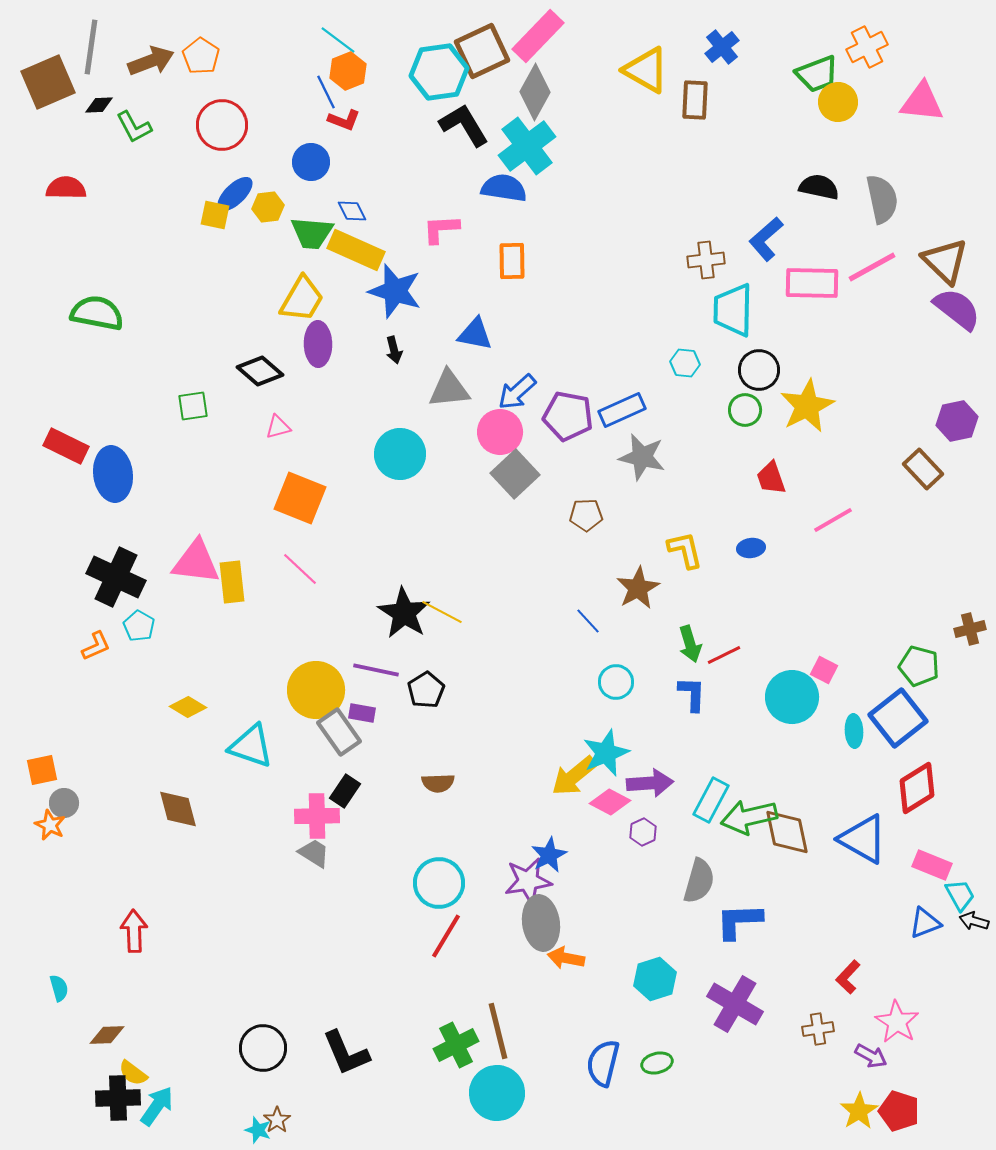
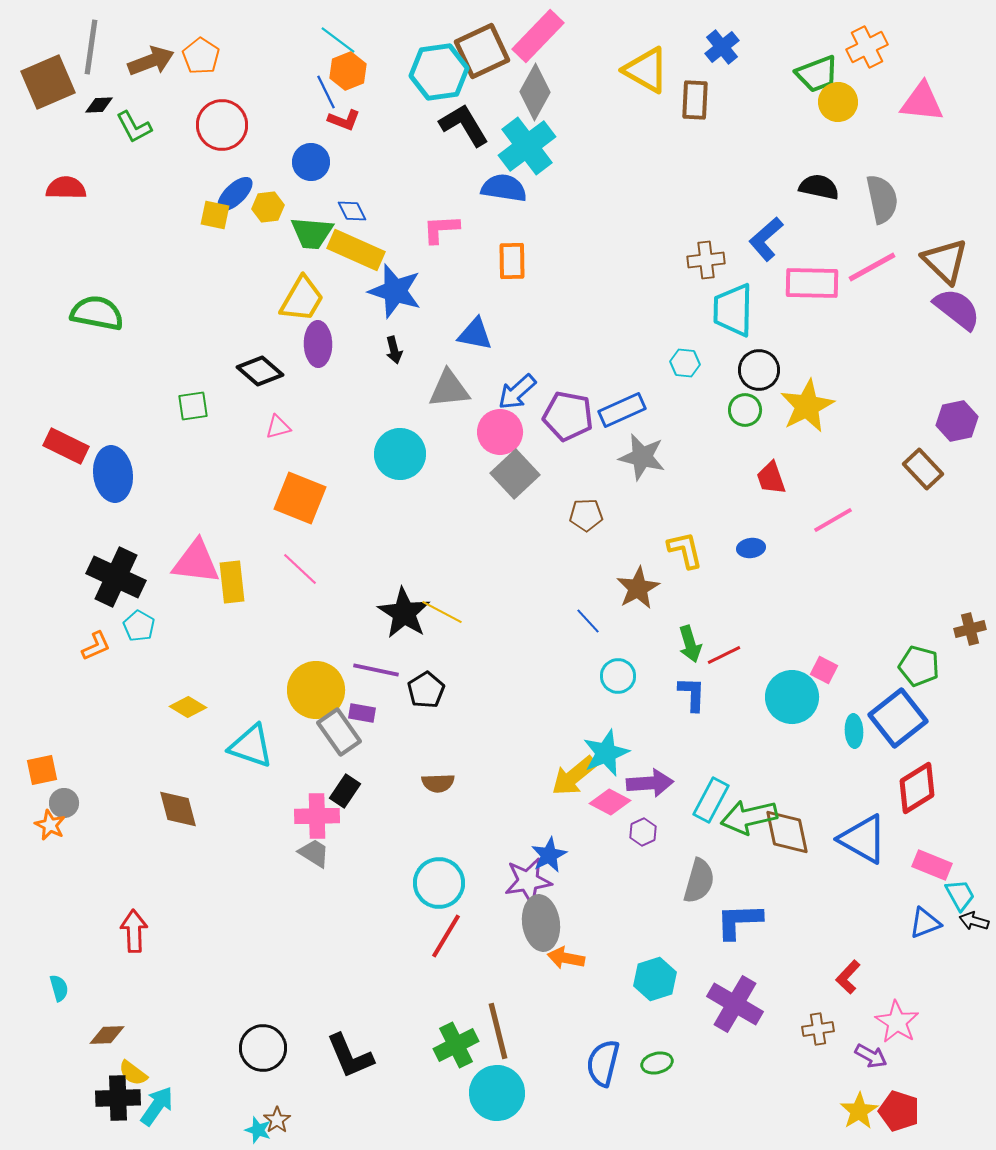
cyan circle at (616, 682): moved 2 px right, 6 px up
black L-shape at (346, 1053): moved 4 px right, 3 px down
